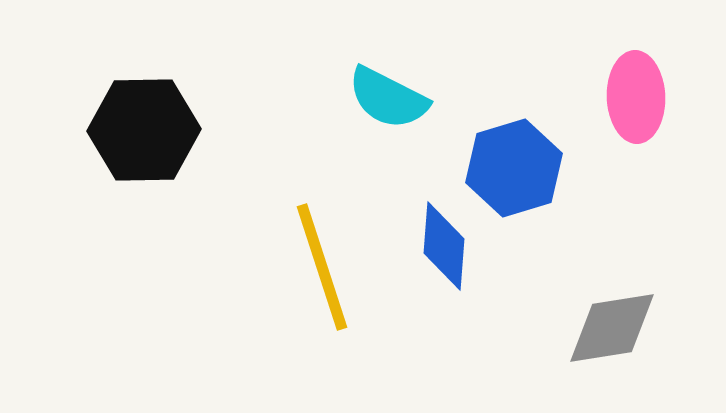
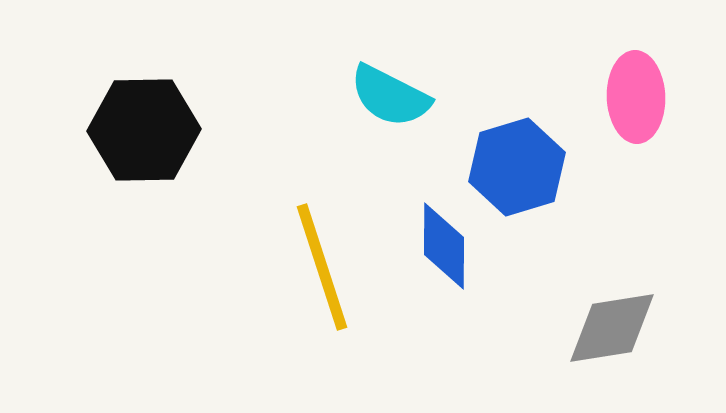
cyan semicircle: moved 2 px right, 2 px up
blue hexagon: moved 3 px right, 1 px up
blue diamond: rotated 4 degrees counterclockwise
